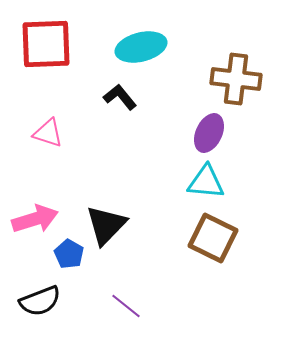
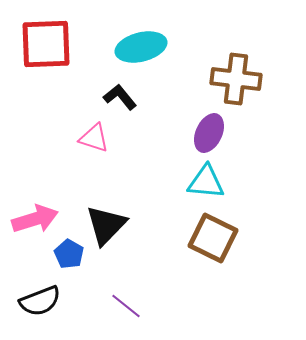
pink triangle: moved 46 px right, 5 px down
